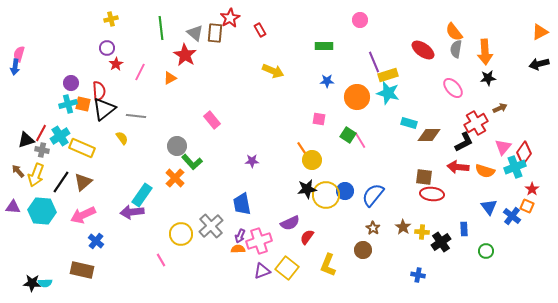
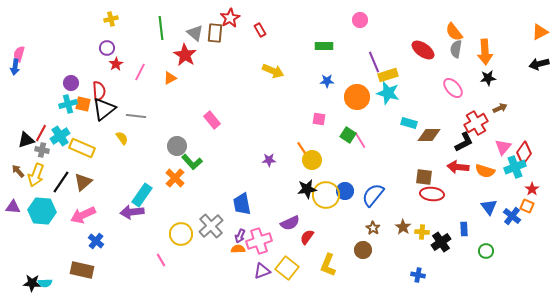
purple star at (252, 161): moved 17 px right, 1 px up
